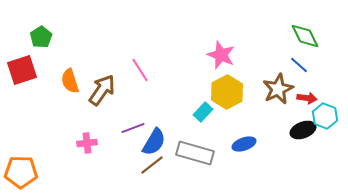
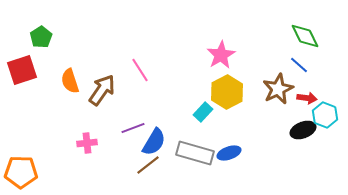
pink star: rotated 20 degrees clockwise
cyan hexagon: moved 1 px up
blue ellipse: moved 15 px left, 9 px down
brown line: moved 4 px left
